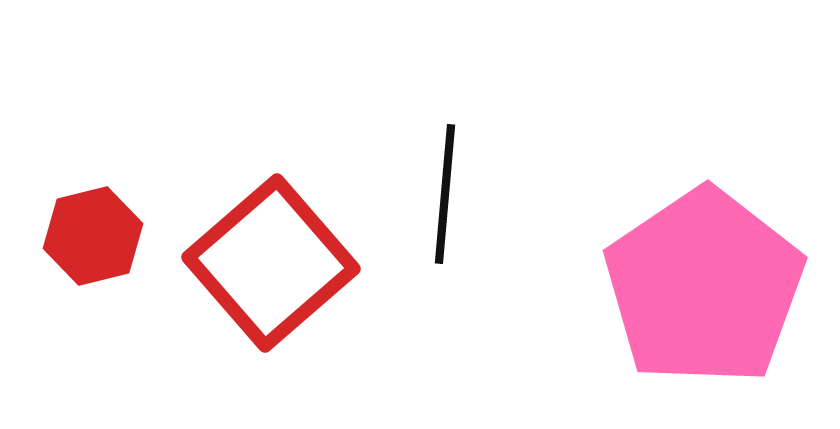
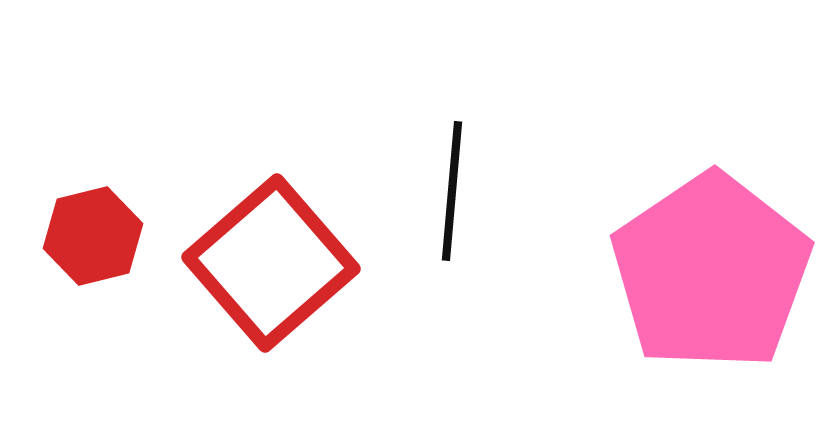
black line: moved 7 px right, 3 px up
pink pentagon: moved 7 px right, 15 px up
